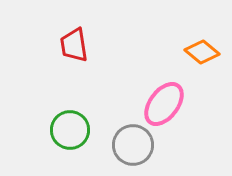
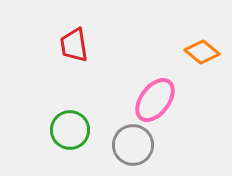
pink ellipse: moved 9 px left, 4 px up
